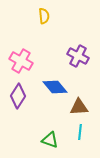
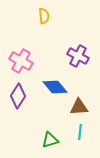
green triangle: rotated 36 degrees counterclockwise
